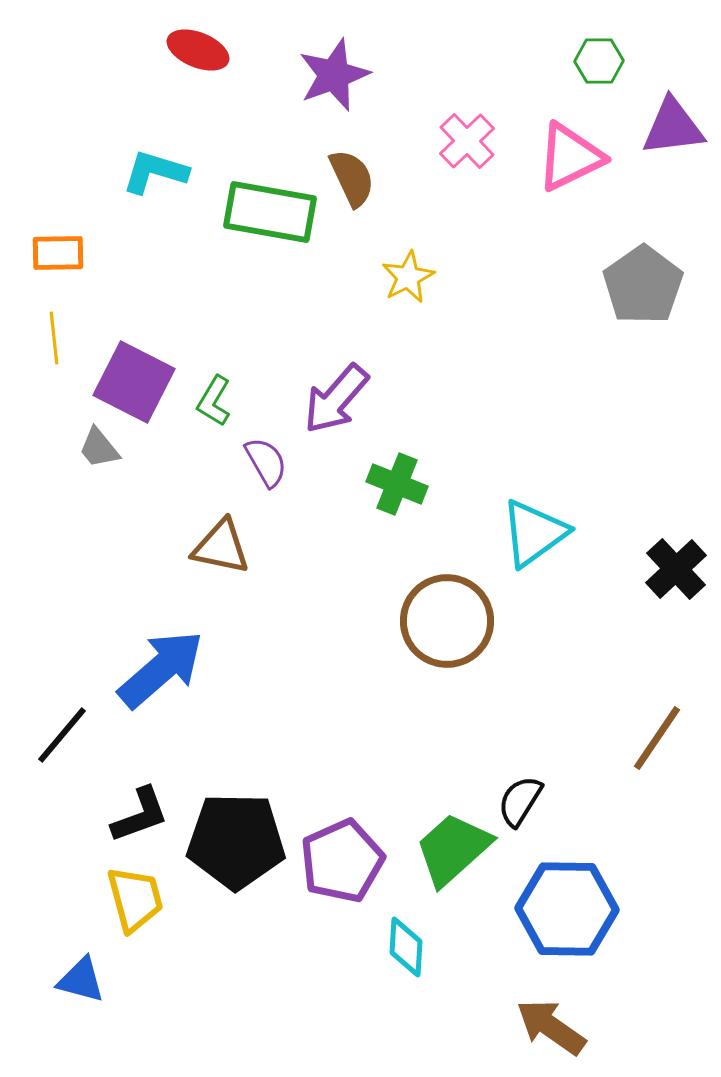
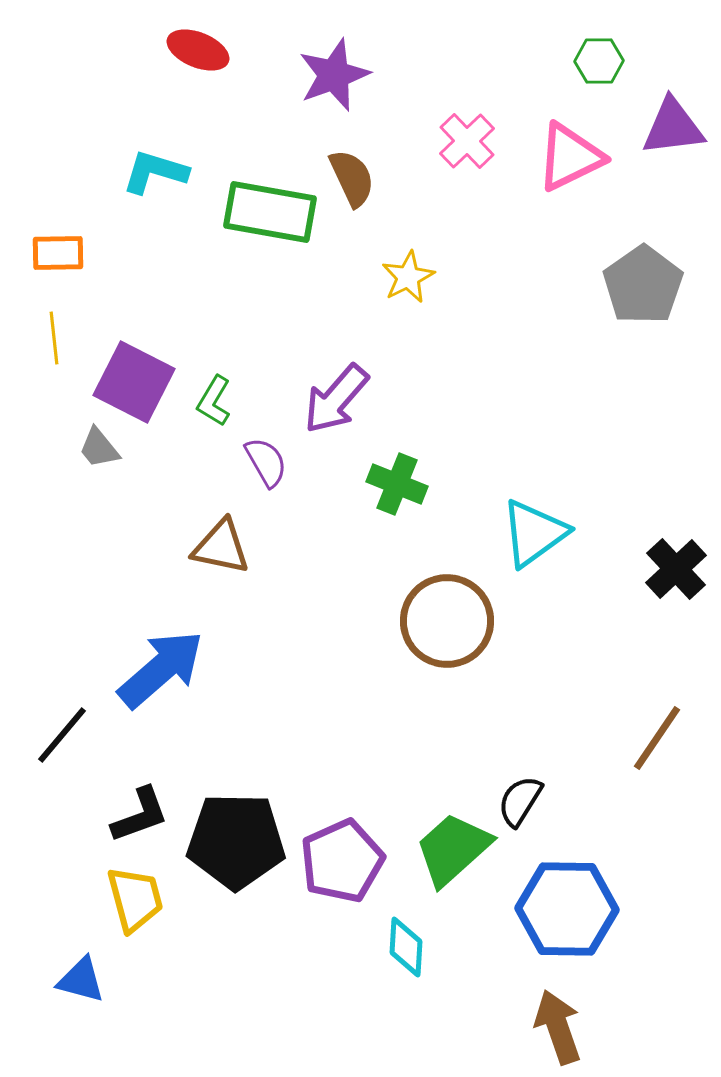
brown arrow: moved 7 px right; rotated 36 degrees clockwise
